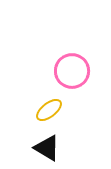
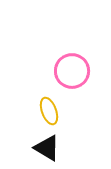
yellow ellipse: moved 1 px down; rotated 72 degrees counterclockwise
